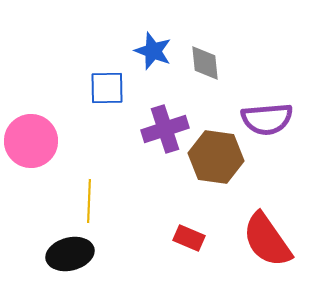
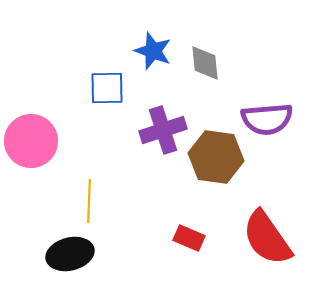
purple cross: moved 2 px left, 1 px down
red semicircle: moved 2 px up
